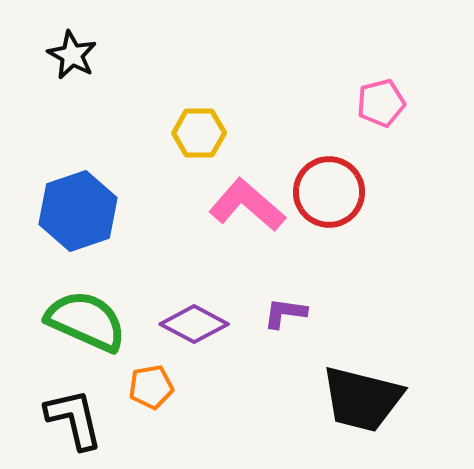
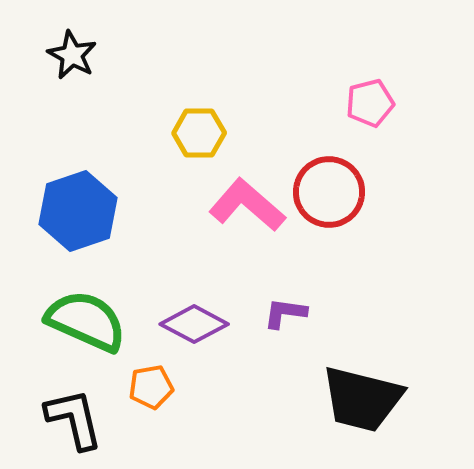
pink pentagon: moved 11 px left
